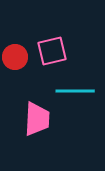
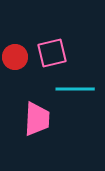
pink square: moved 2 px down
cyan line: moved 2 px up
